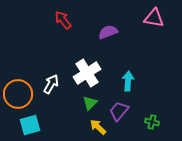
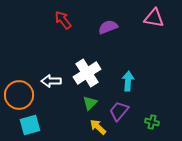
purple semicircle: moved 5 px up
white arrow: moved 3 px up; rotated 120 degrees counterclockwise
orange circle: moved 1 px right, 1 px down
